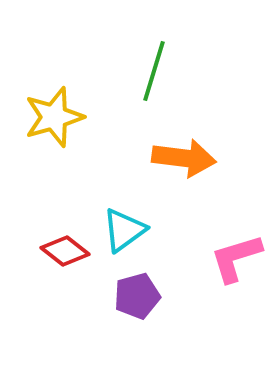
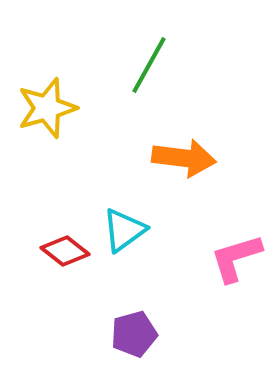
green line: moved 5 px left, 6 px up; rotated 12 degrees clockwise
yellow star: moved 7 px left, 9 px up
purple pentagon: moved 3 px left, 38 px down
